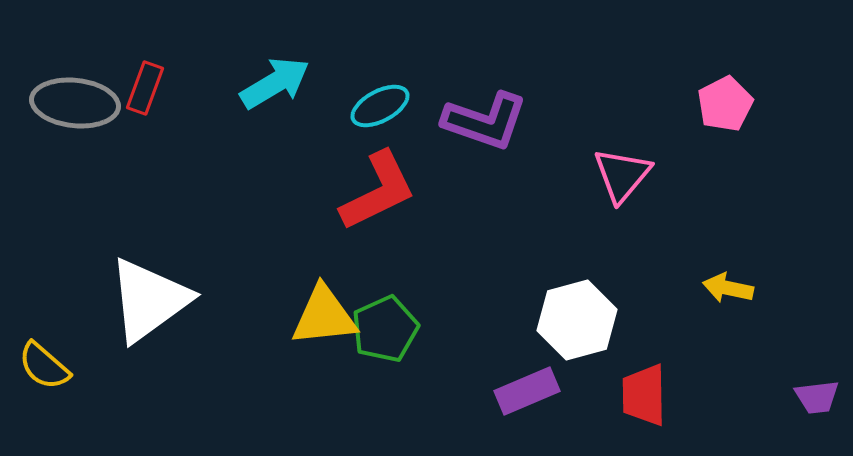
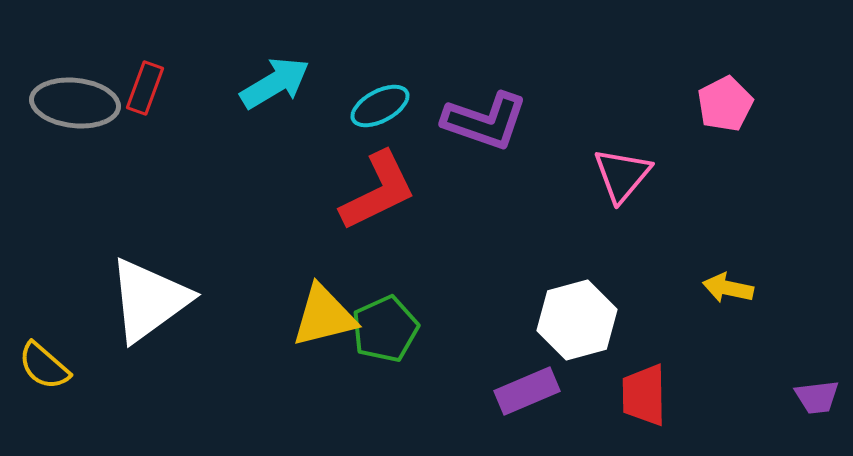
yellow triangle: rotated 8 degrees counterclockwise
